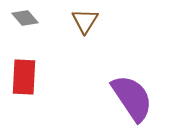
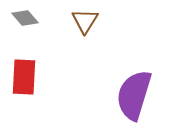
purple semicircle: moved 2 px right, 3 px up; rotated 129 degrees counterclockwise
